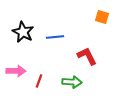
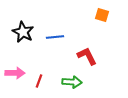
orange square: moved 2 px up
pink arrow: moved 1 px left, 2 px down
